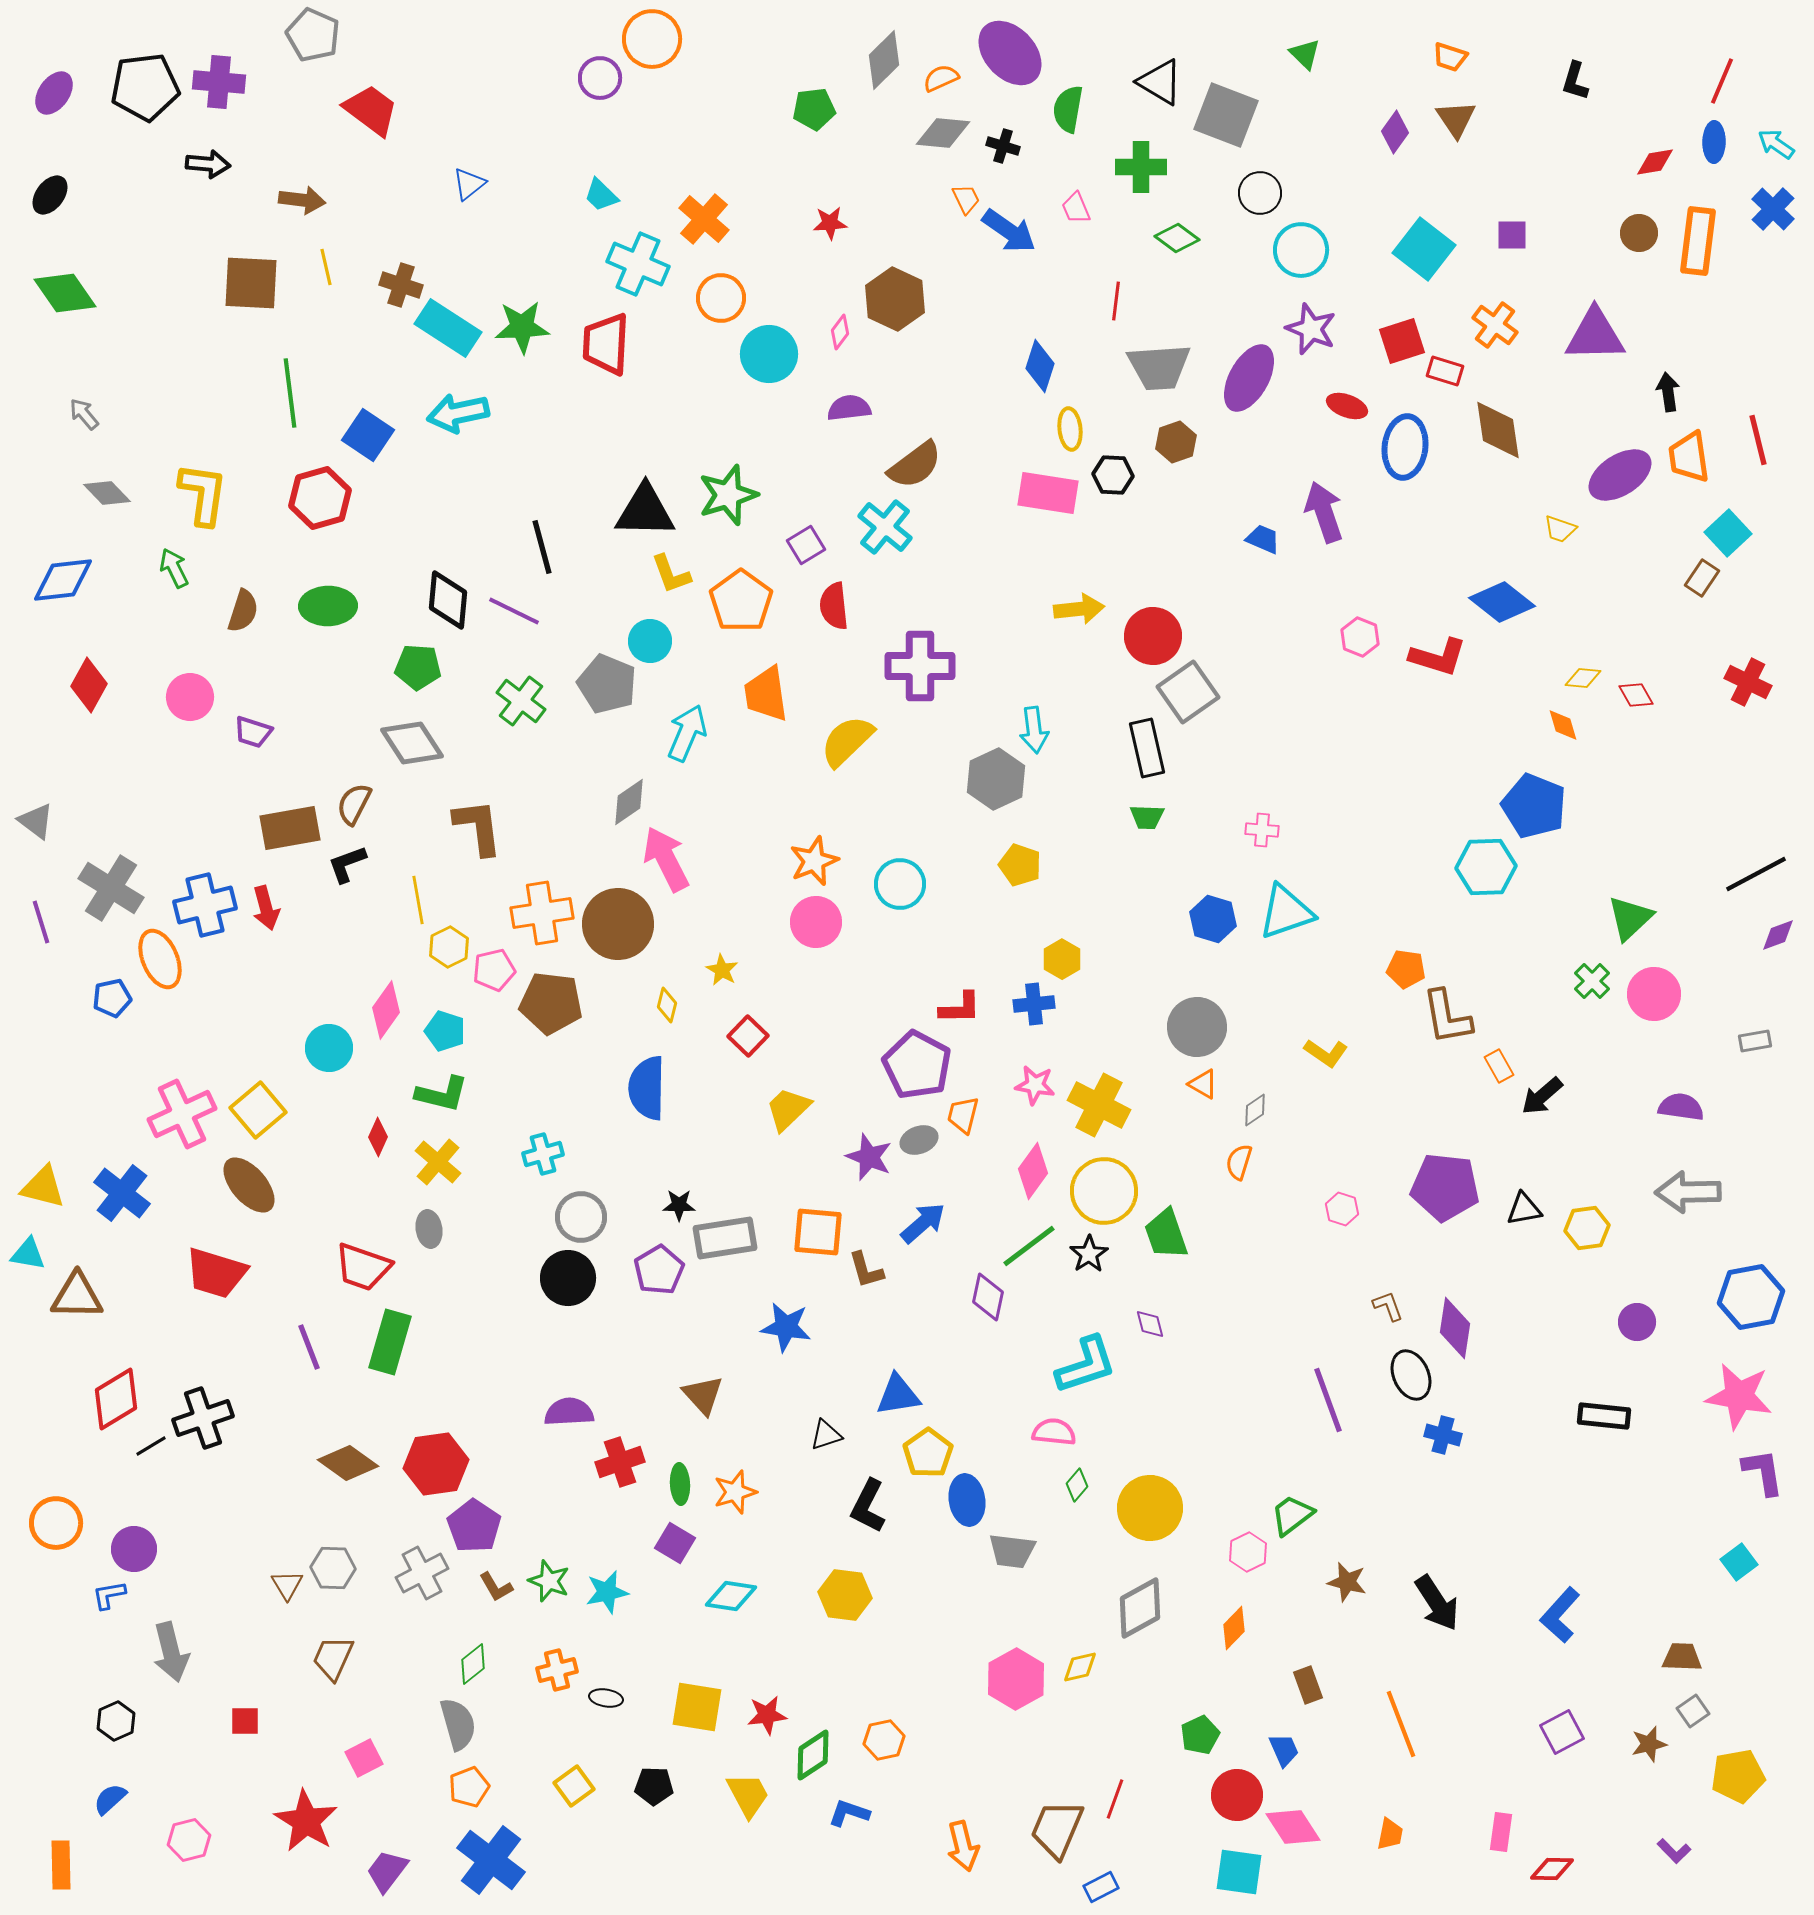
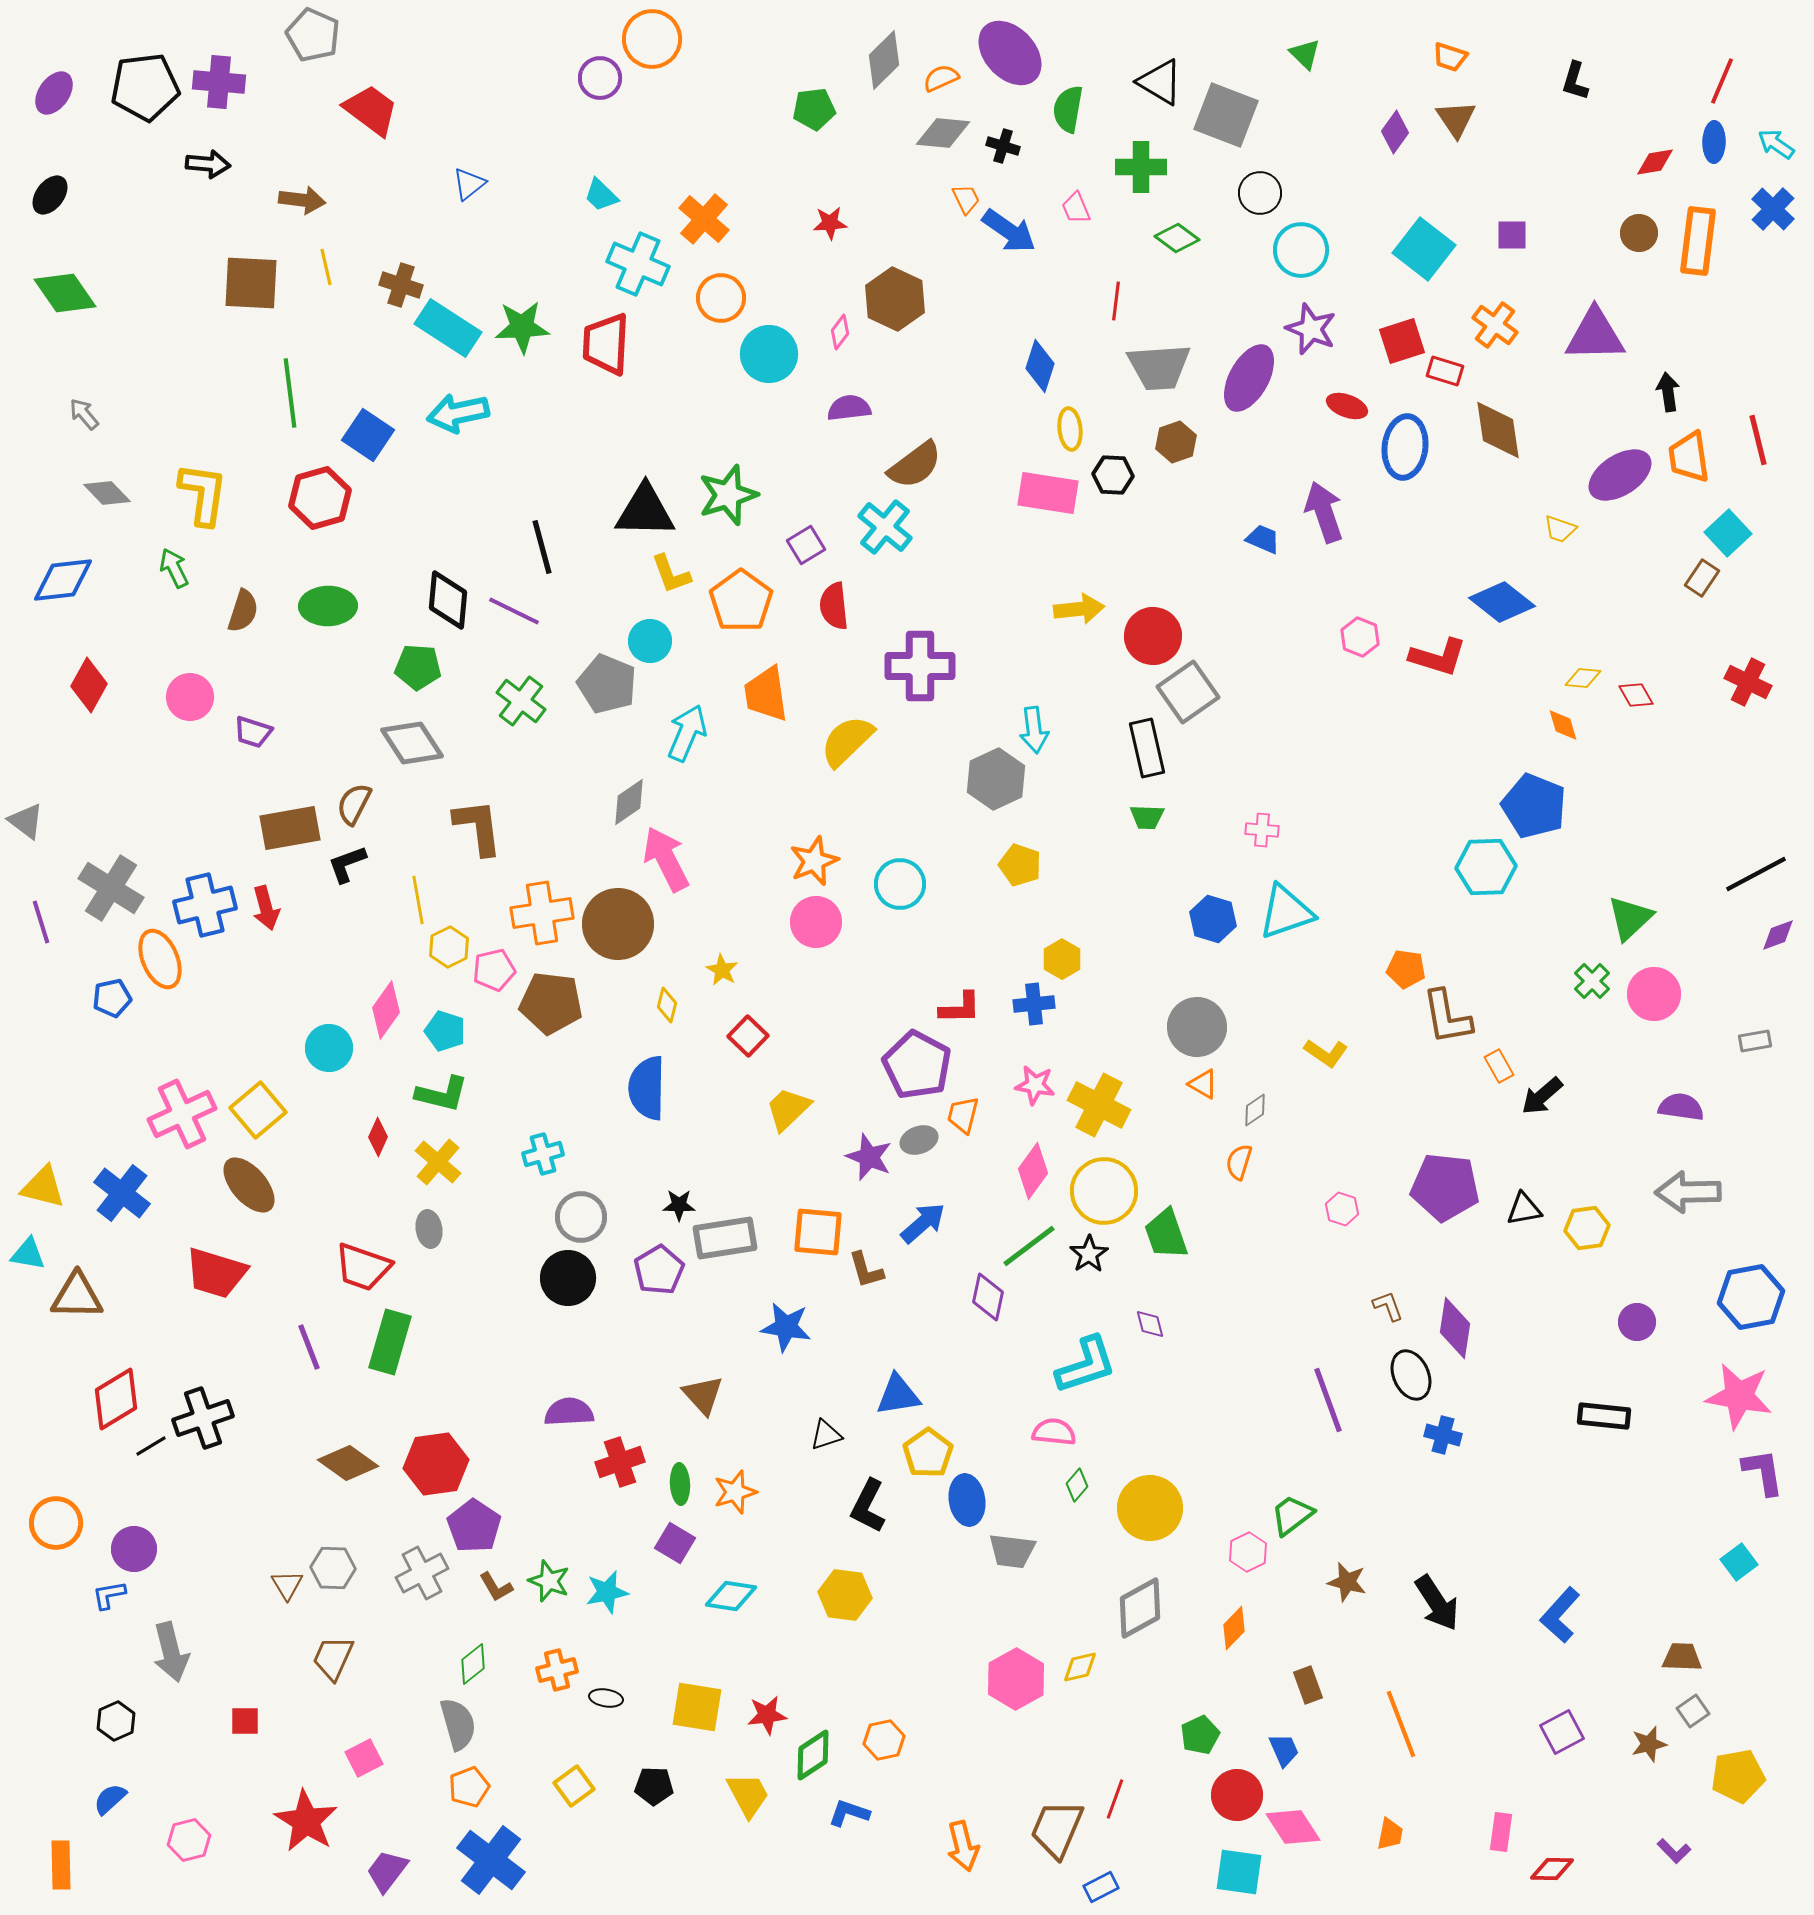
gray triangle at (36, 821): moved 10 px left
